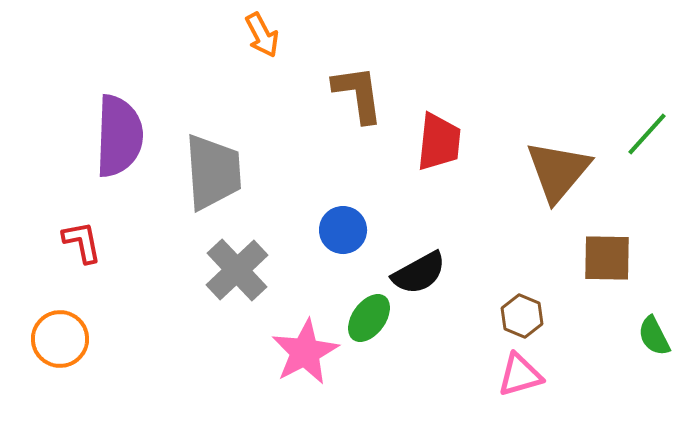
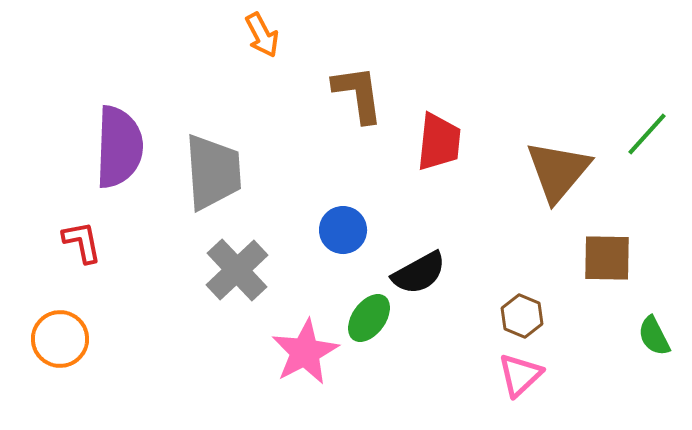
purple semicircle: moved 11 px down
pink triangle: rotated 27 degrees counterclockwise
